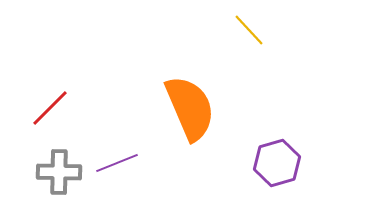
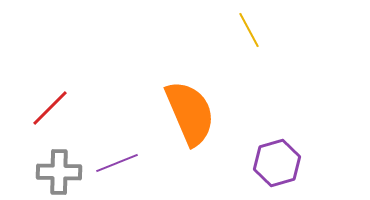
yellow line: rotated 15 degrees clockwise
orange semicircle: moved 5 px down
